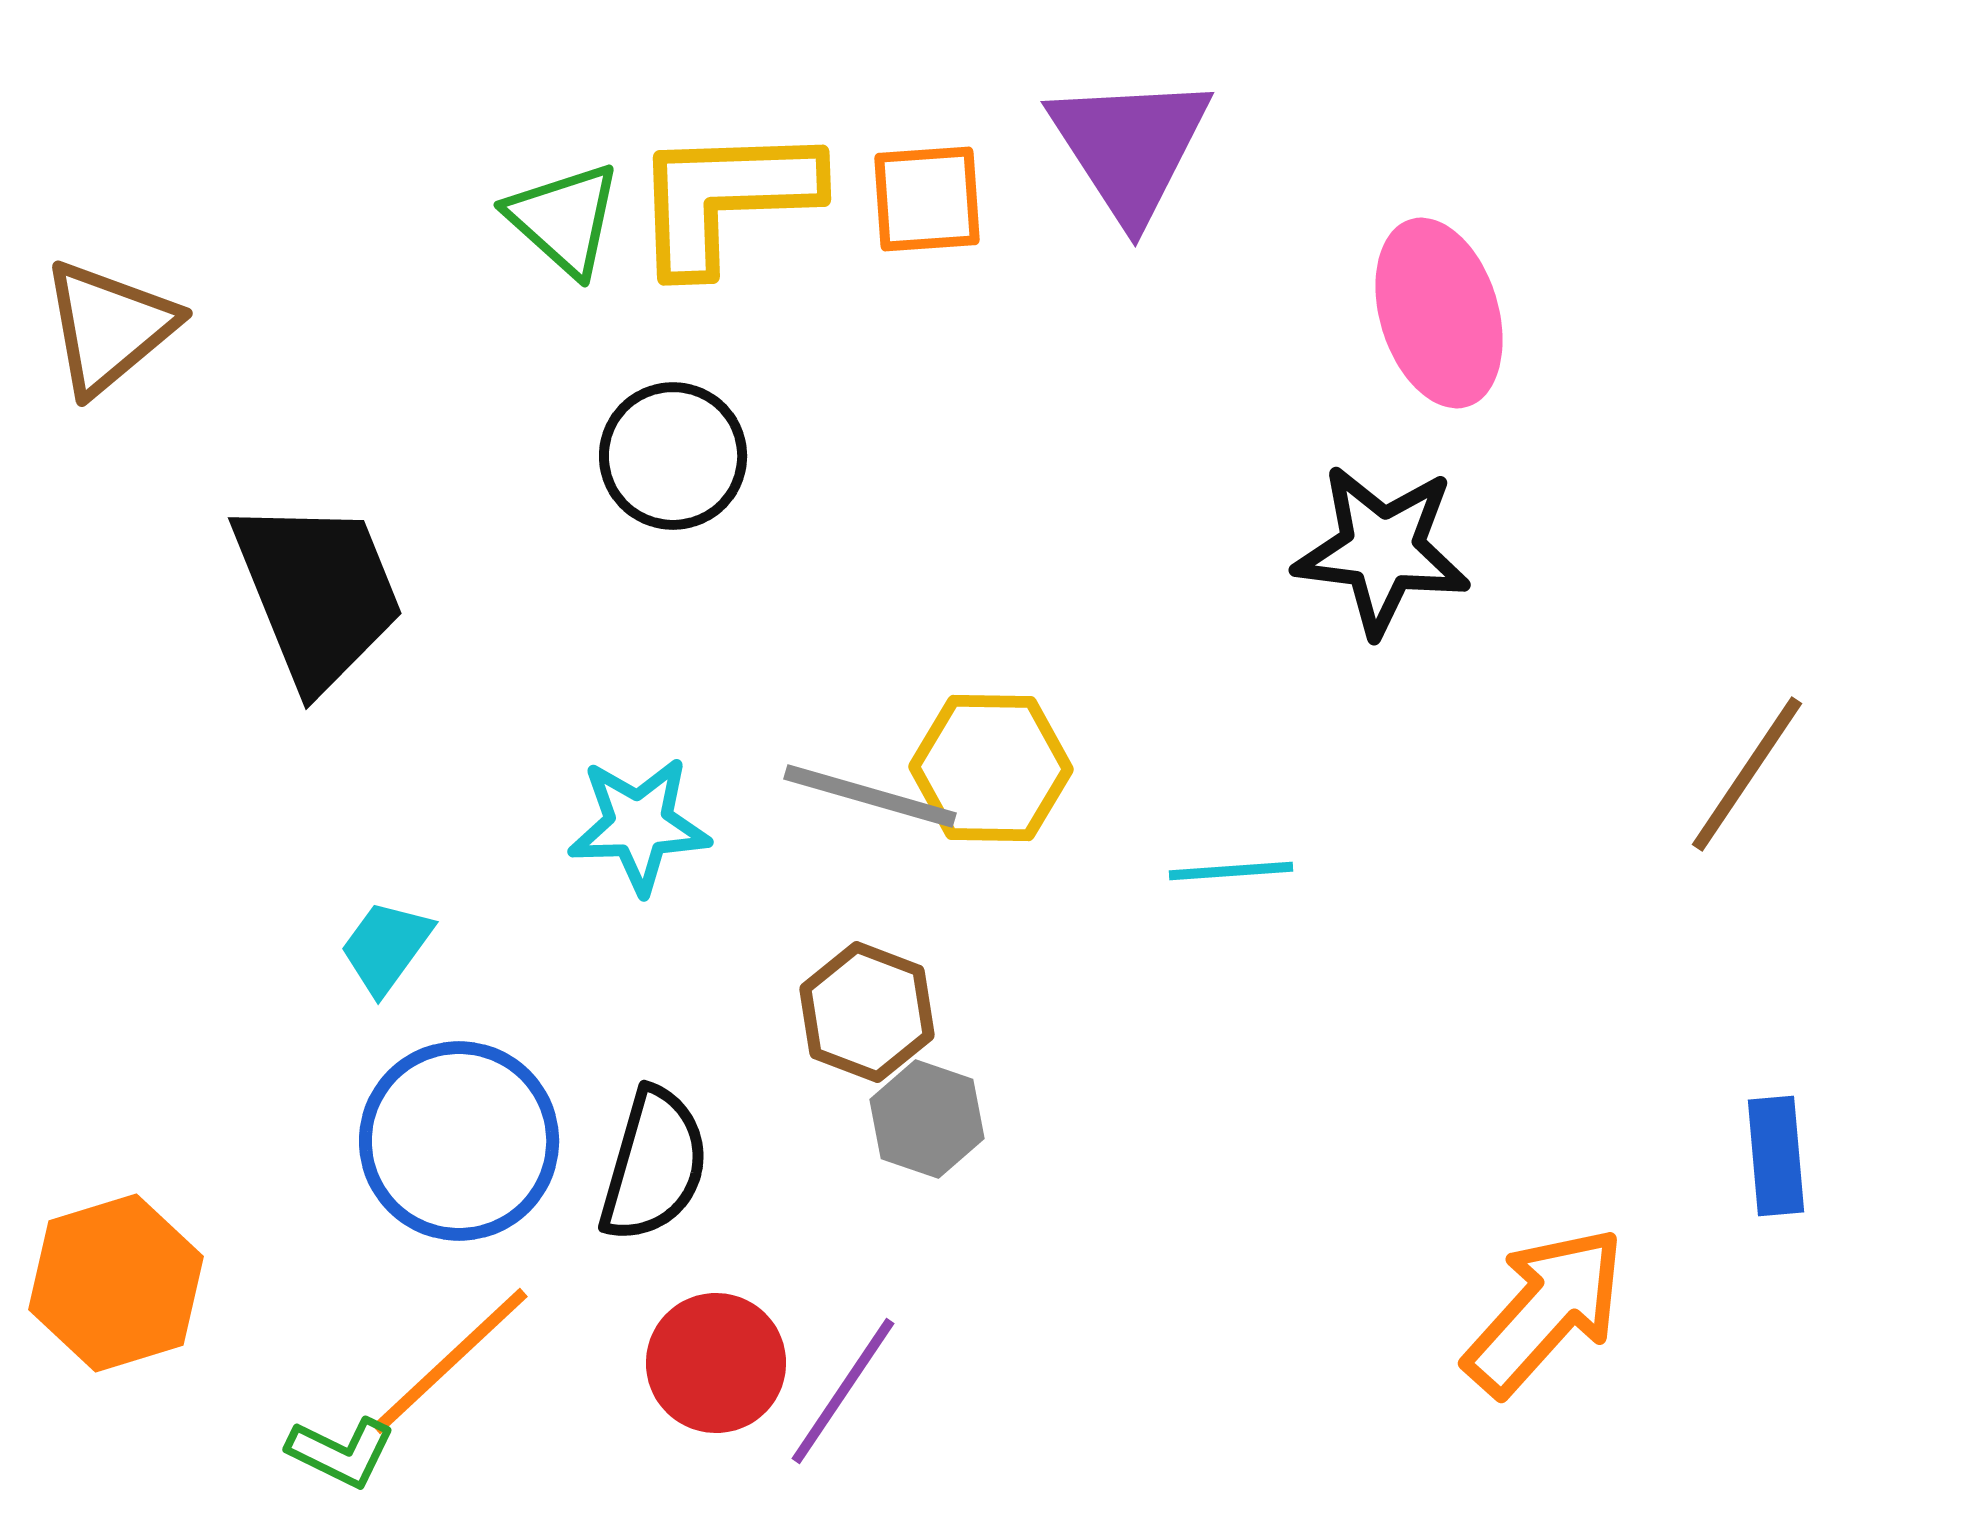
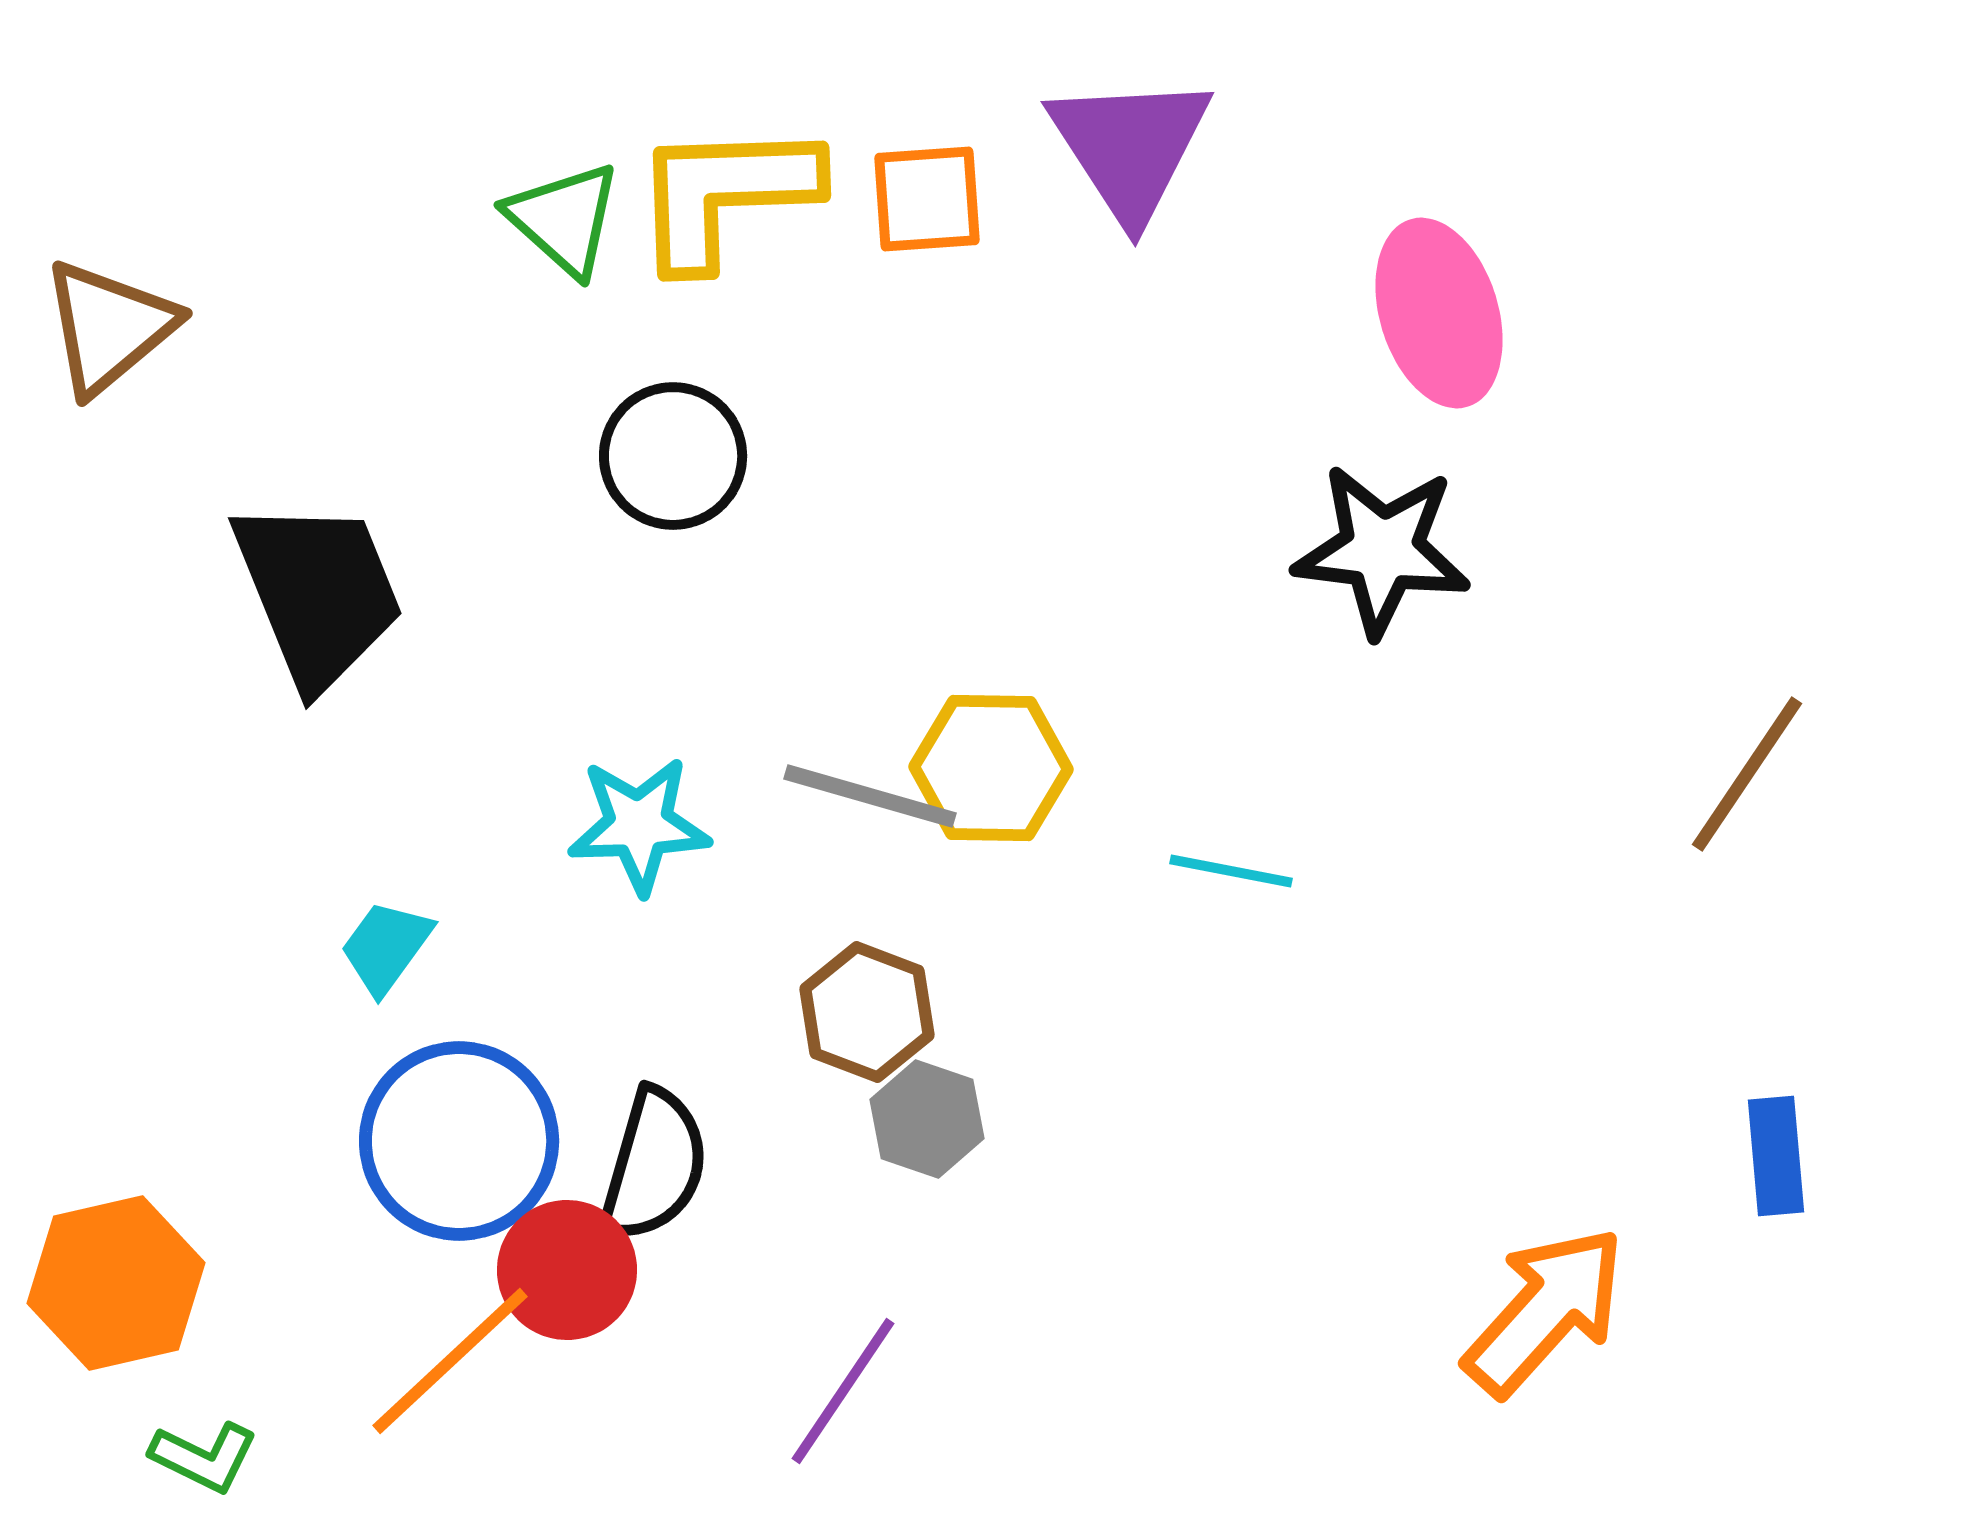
yellow L-shape: moved 4 px up
cyan line: rotated 15 degrees clockwise
orange hexagon: rotated 4 degrees clockwise
red circle: moved 149 px left, 93 px up
green L-shape: moved 137 px left, 5 px down
